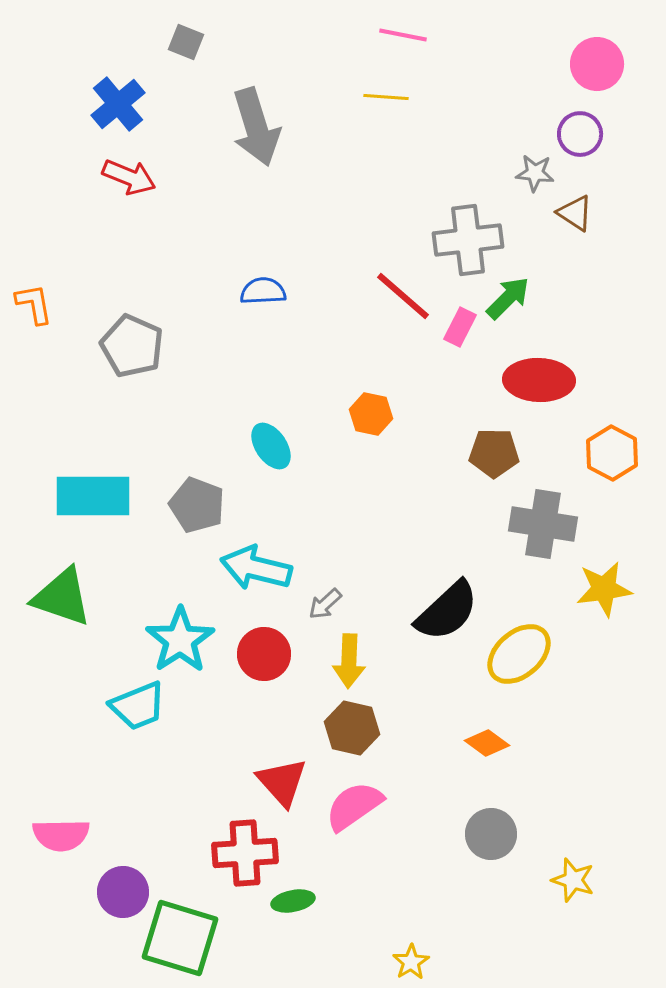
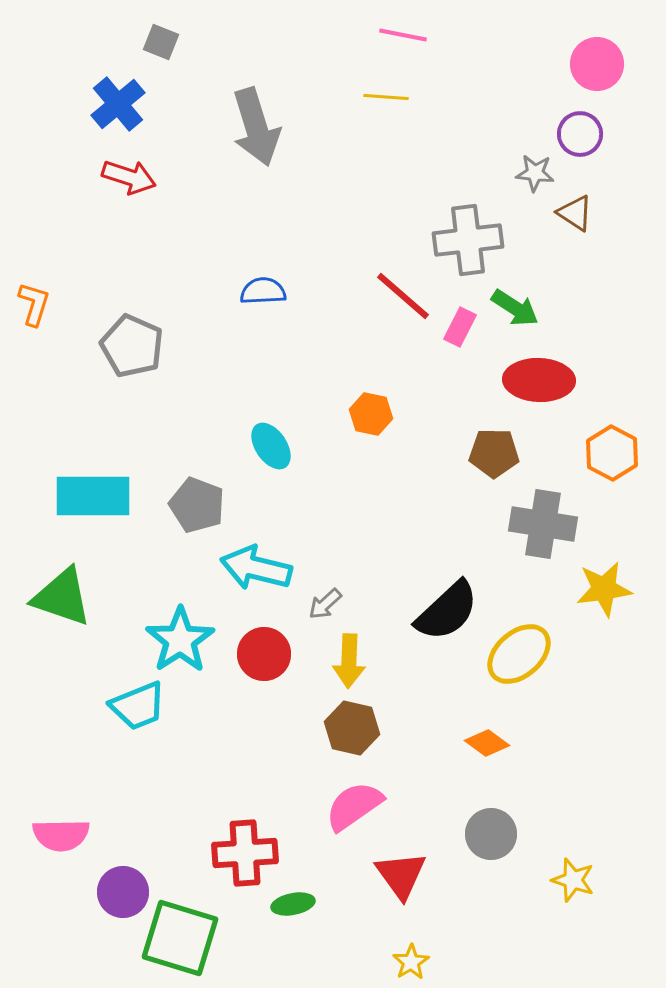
gray square at (186, 42): moved 25 px left
red arrow at (129, 177): rotated 4 degrees counterclockwise
green arrow at (508, 298): moved 7 px right, 10 px down; rotated 78 degrees clockwise
orange L-shape at (34, 304): rotated 27 degrees clockwise
red triangle at (282, 782): moved 119 px right, 93 px down; rotated 6 degrees clockwise
green ellipse at (293, 901): moved 3 px down
